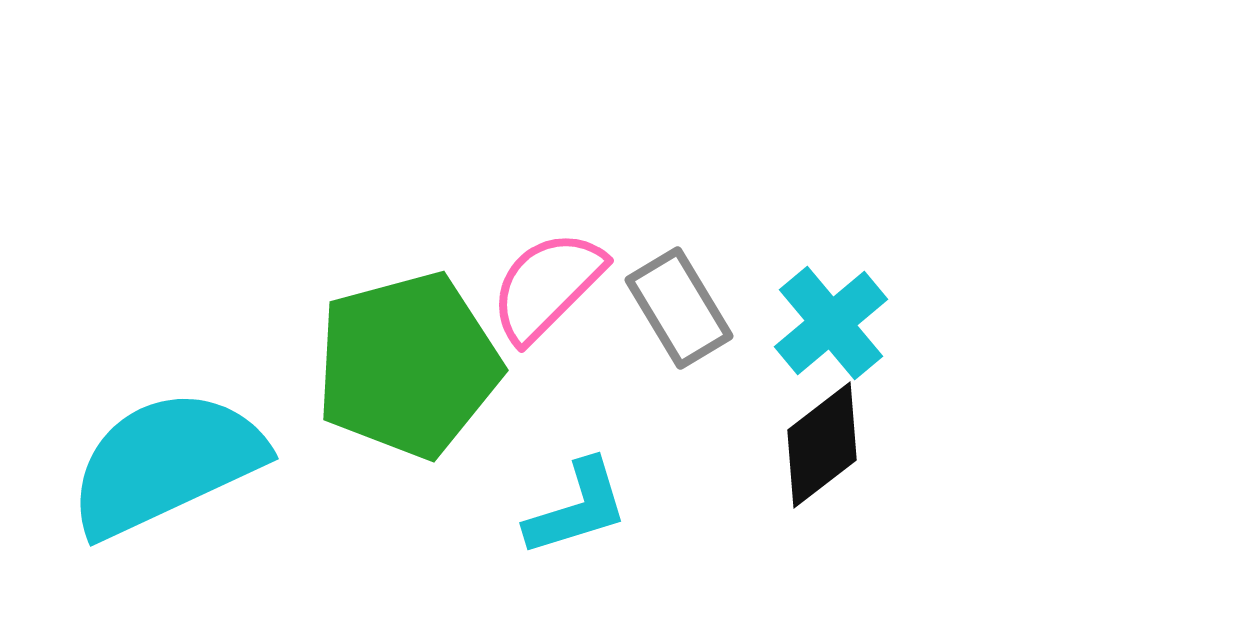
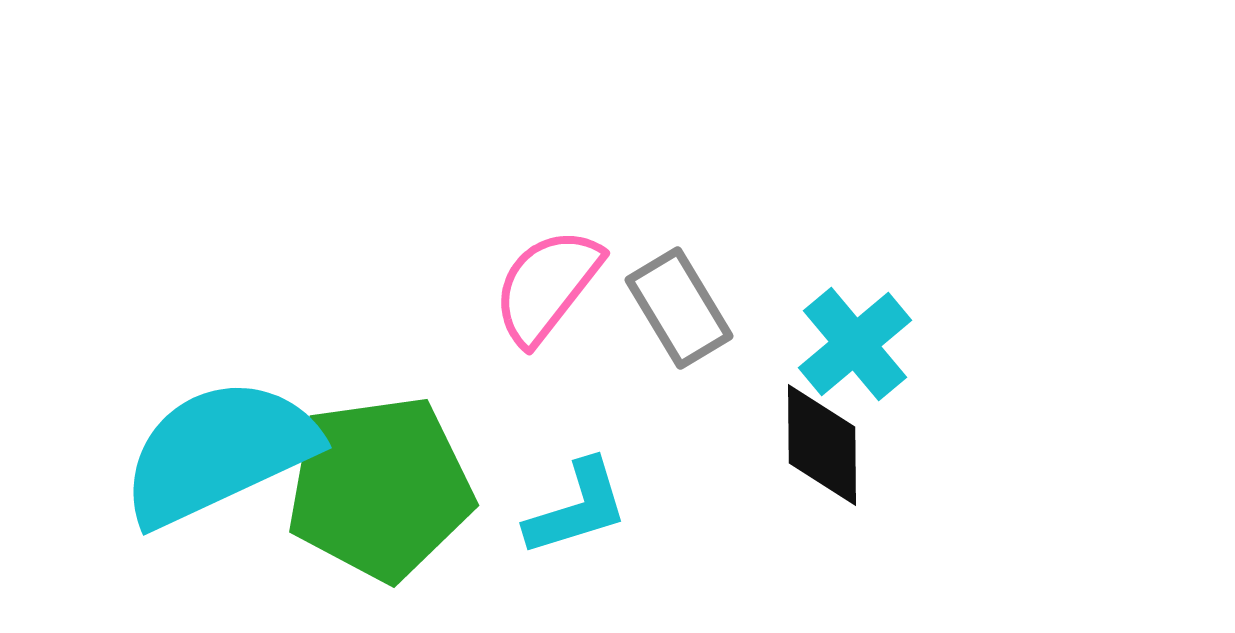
pink semicircle: rotated 7 degrees counterclockwise
cyan cross: moved 24 px right, 21 px down
green pentagon: moved 28 px left, 123 px down; rotated 7 degrees clockwise
black diamond: rotated 53 degrees counterclockwise
cyan semicircle: moved 53 px right, 11 px up
